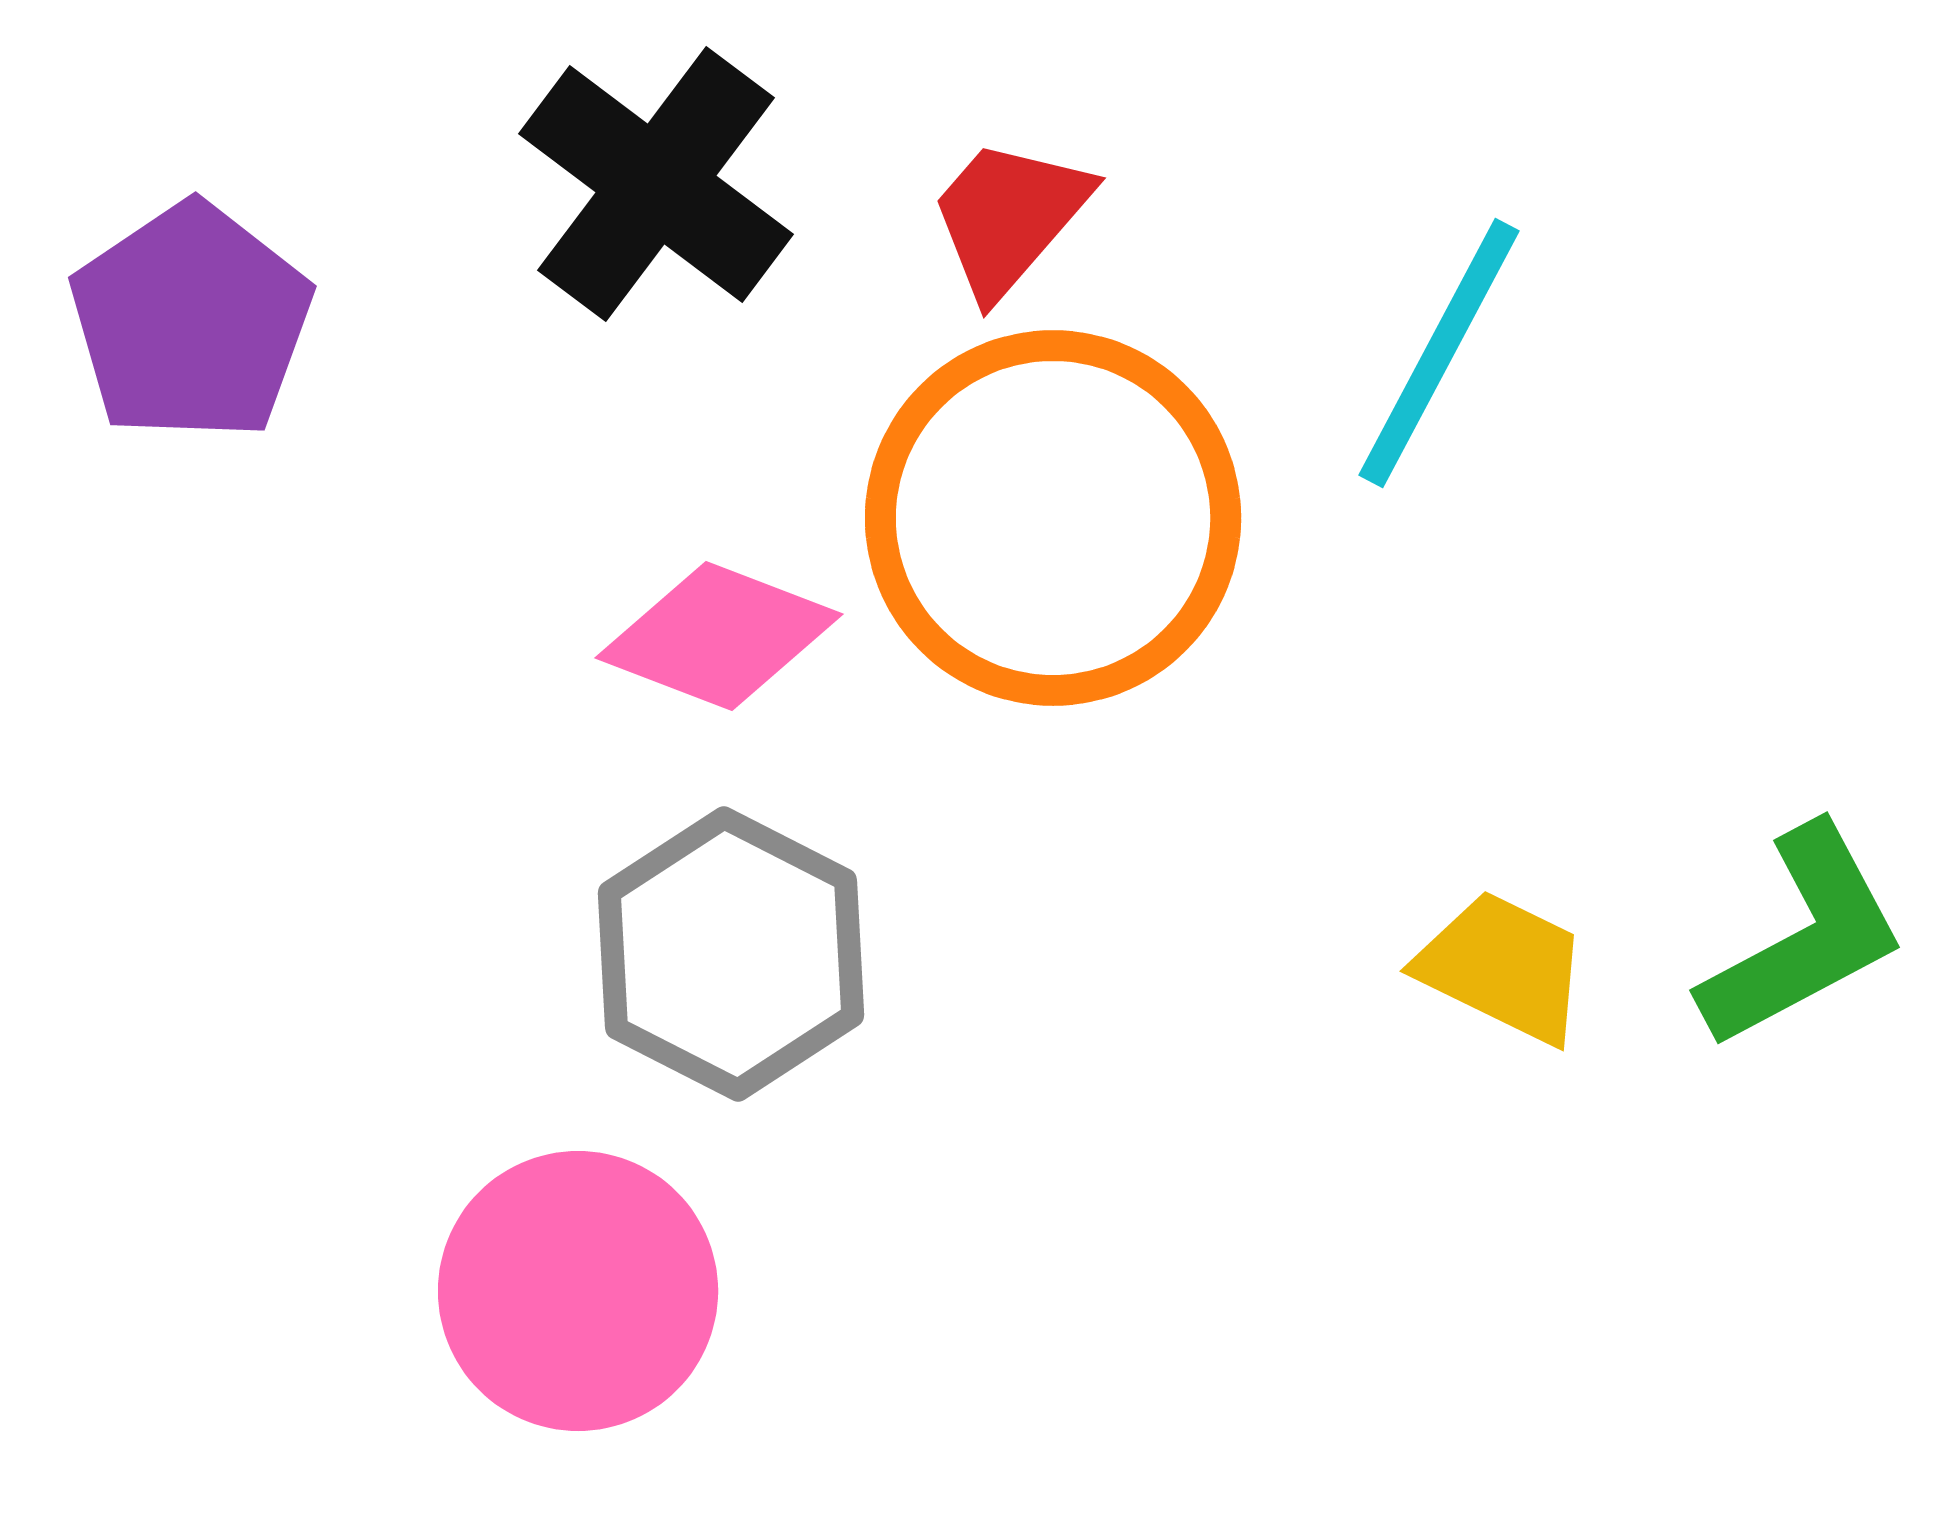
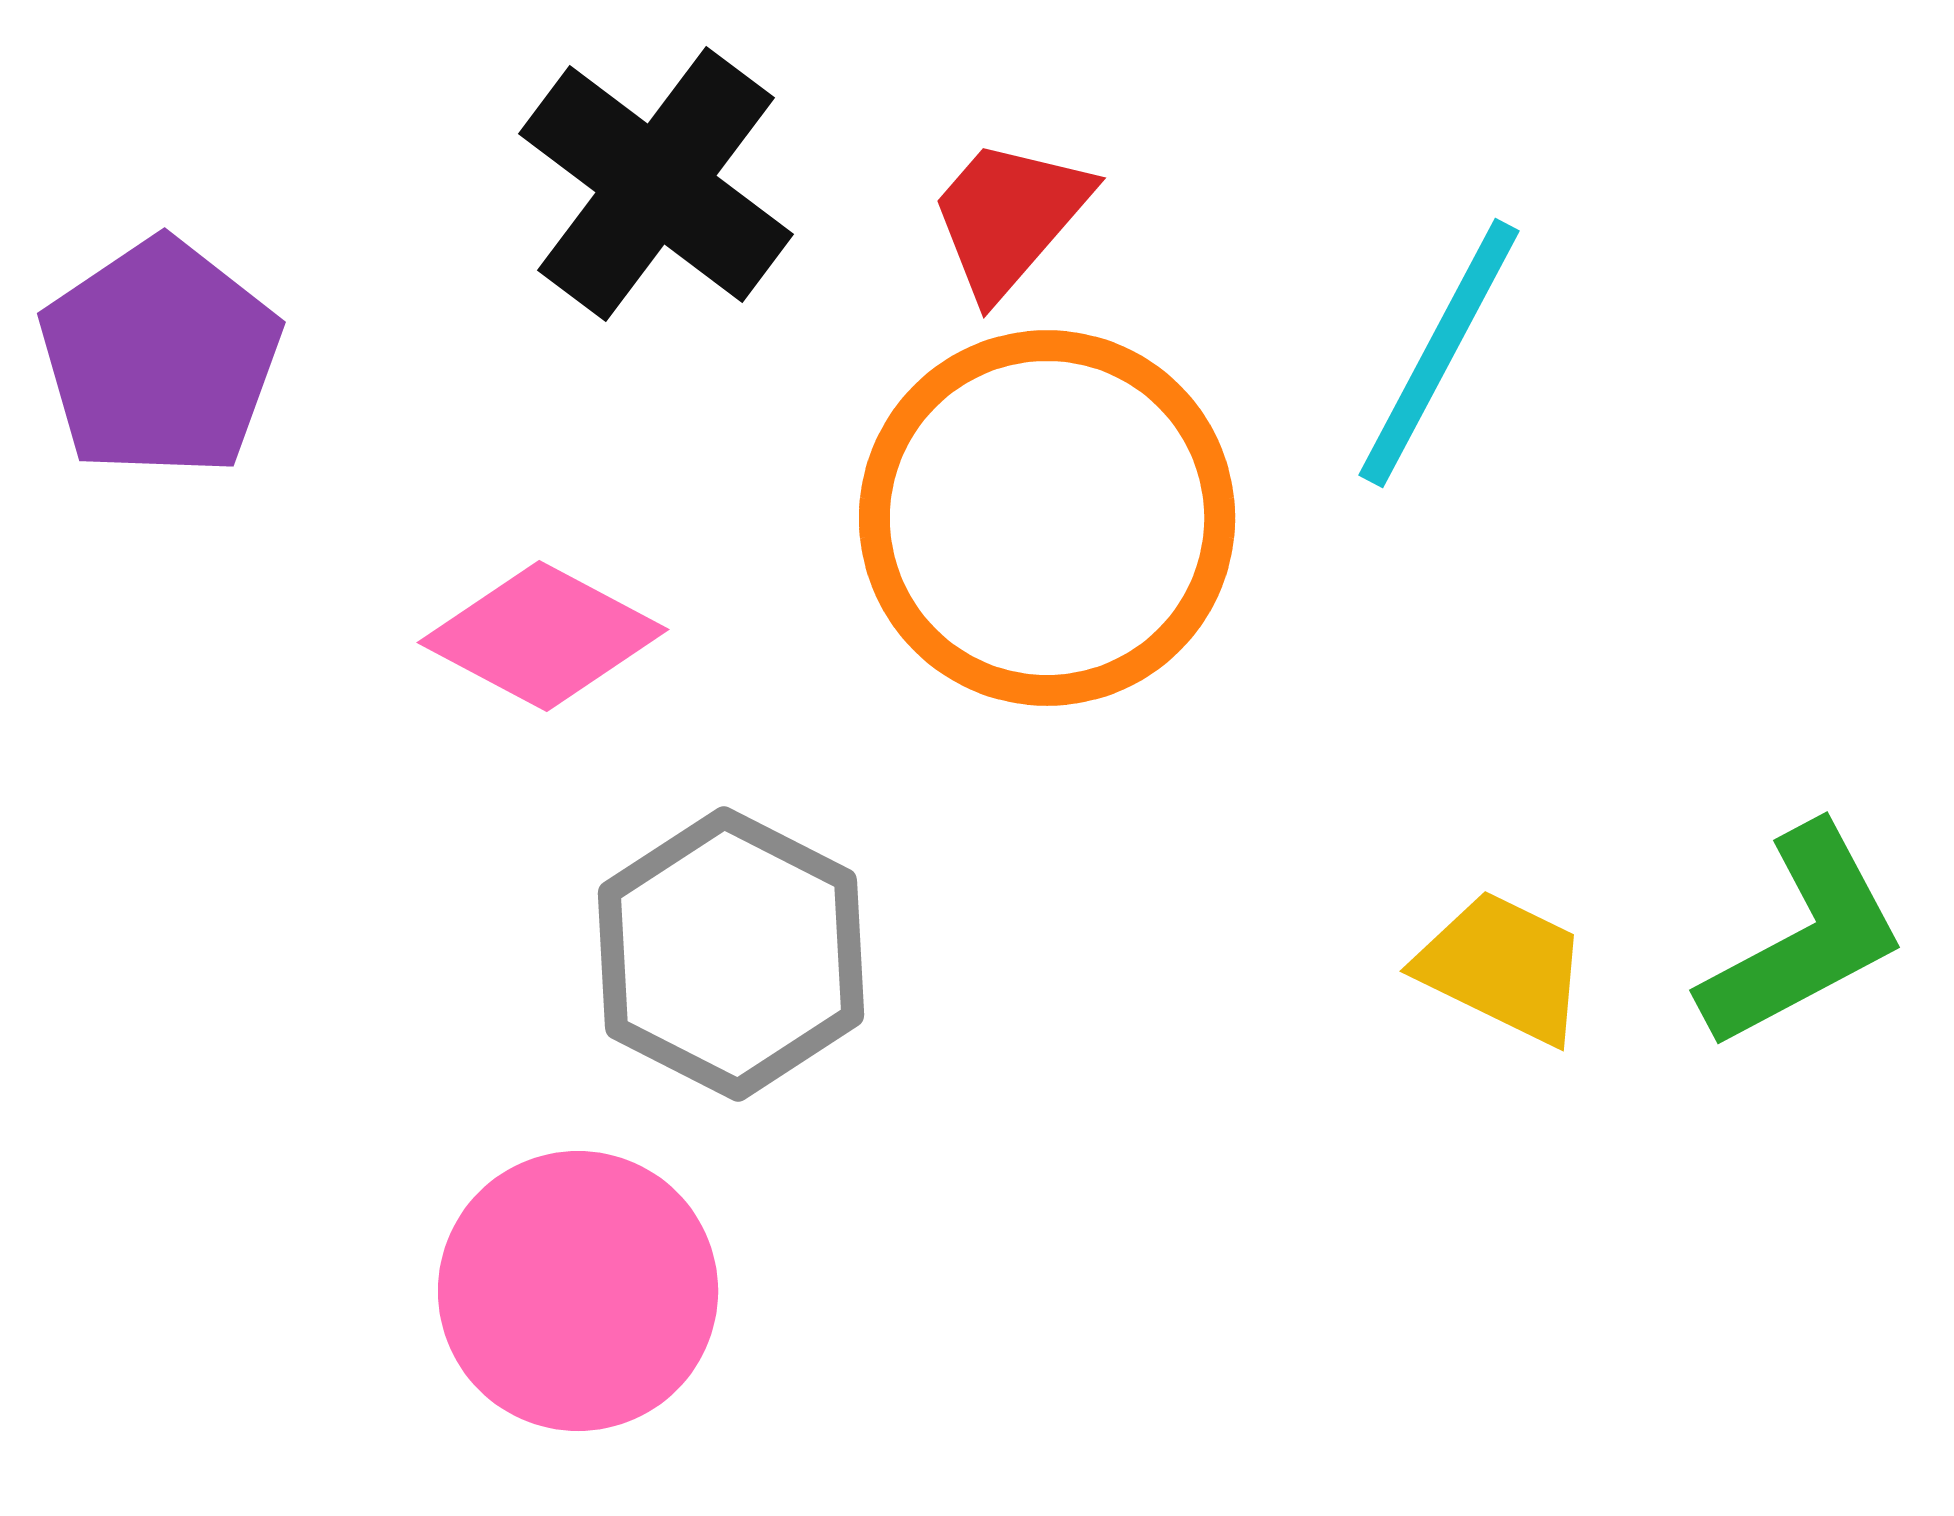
purple pentagon: moved 31 px left, 36 px down
orange circle: moved 6 px left
pink diamond: moved 176 px left; rotated 7 degrees clockwise
